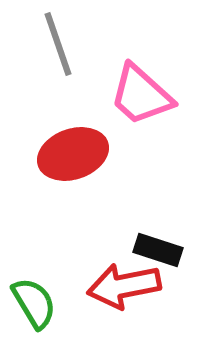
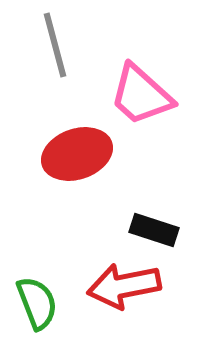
gray line: moved 3 px left, 1 px down; rotated 4 degrees clockwise
red ellipse: moved 4 px right
black rectangle: moved 4 px left, 20 px up
green semicircle: moved 3 px right; rotated 10 degrees clockwise
